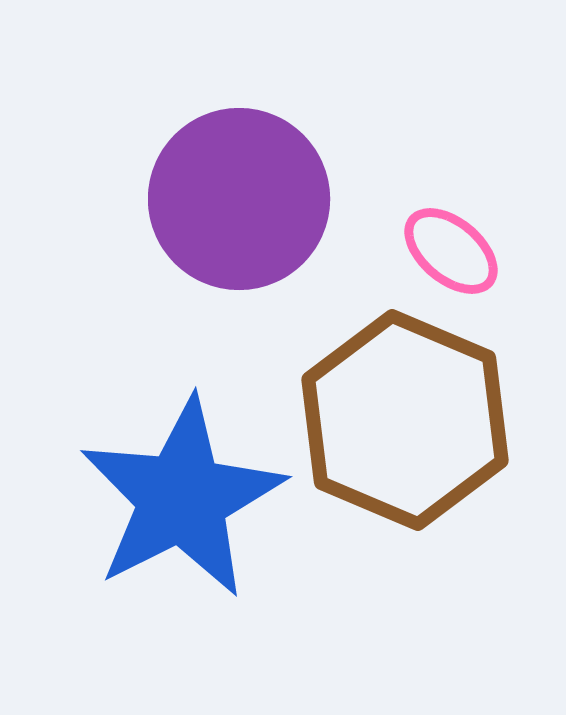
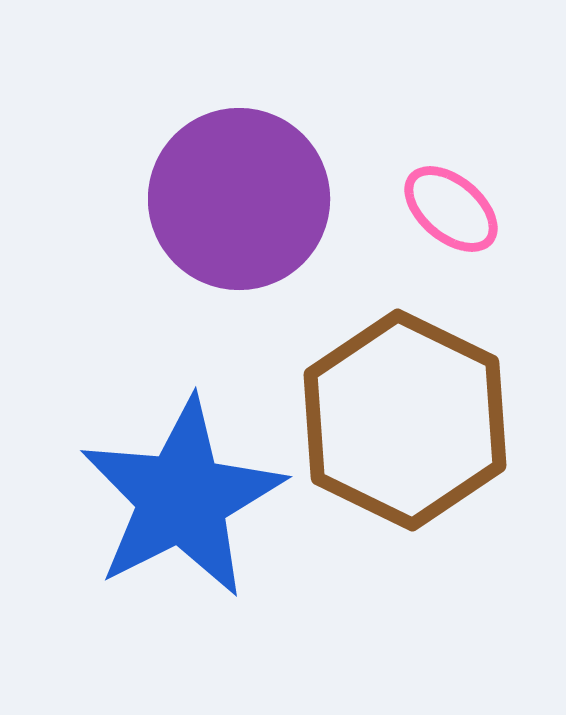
pink ellipse: moved 42 px up
brown hexagon: rotated 3 degrees clockwise
